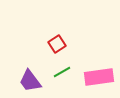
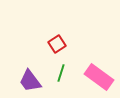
green line: moved 1 px left, 1 px down; rotated 42 degrees counterclockwise
pink rectangle: rotated 44 degrees clockwise
